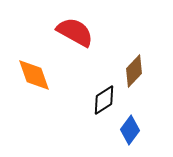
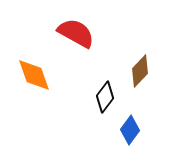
red semicircle: moved 1 px right, 1 px down
brown diamond: moved 6 px right
black diamond: moved 1 px right, 3 px up; rotated 20 degrees counterclockwise
